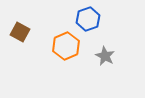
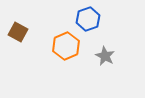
brown square: moved 2 px left
